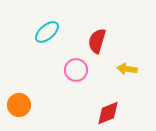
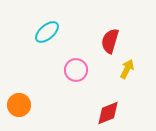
red semicircle: moved 13 px right
yellow arrow: rotated 108 degrees clockwise
